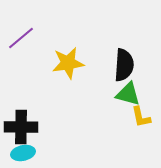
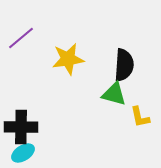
yellow star: moved 4 px up
green triangle: moved 14 px left
yellow L-shape: moved 1 px left
cyan ellipse: rotated 20 degrees counterclockwise
